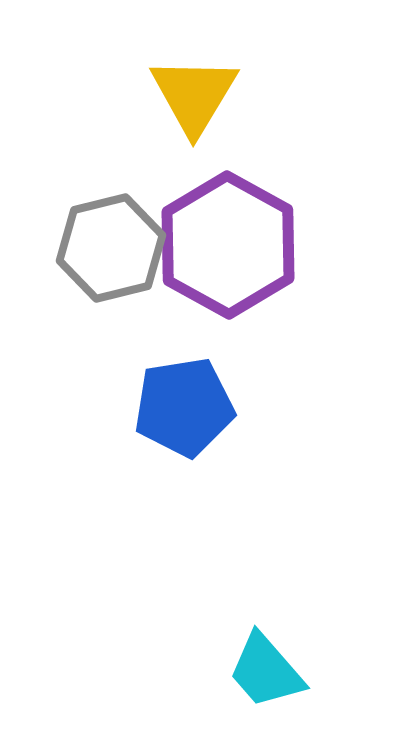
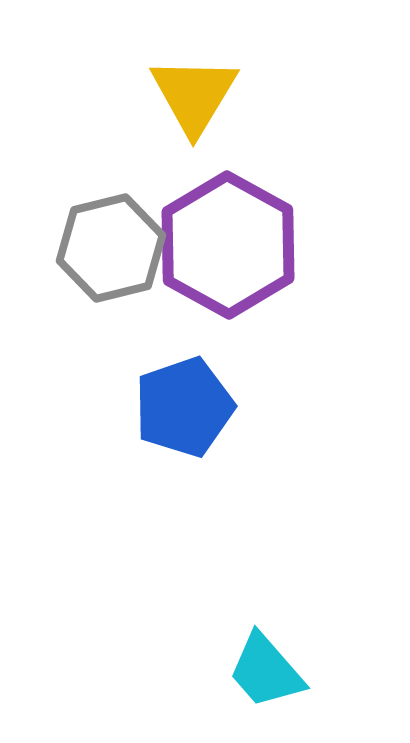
blue pentagon: rotated 10 degrees counterclockwise
